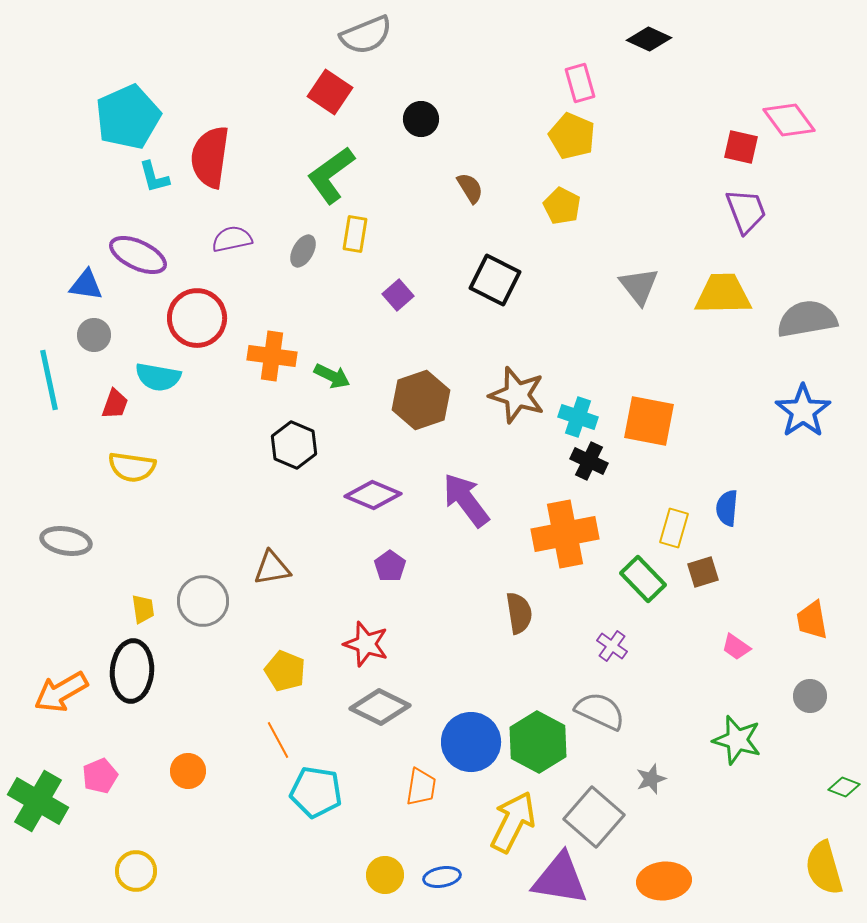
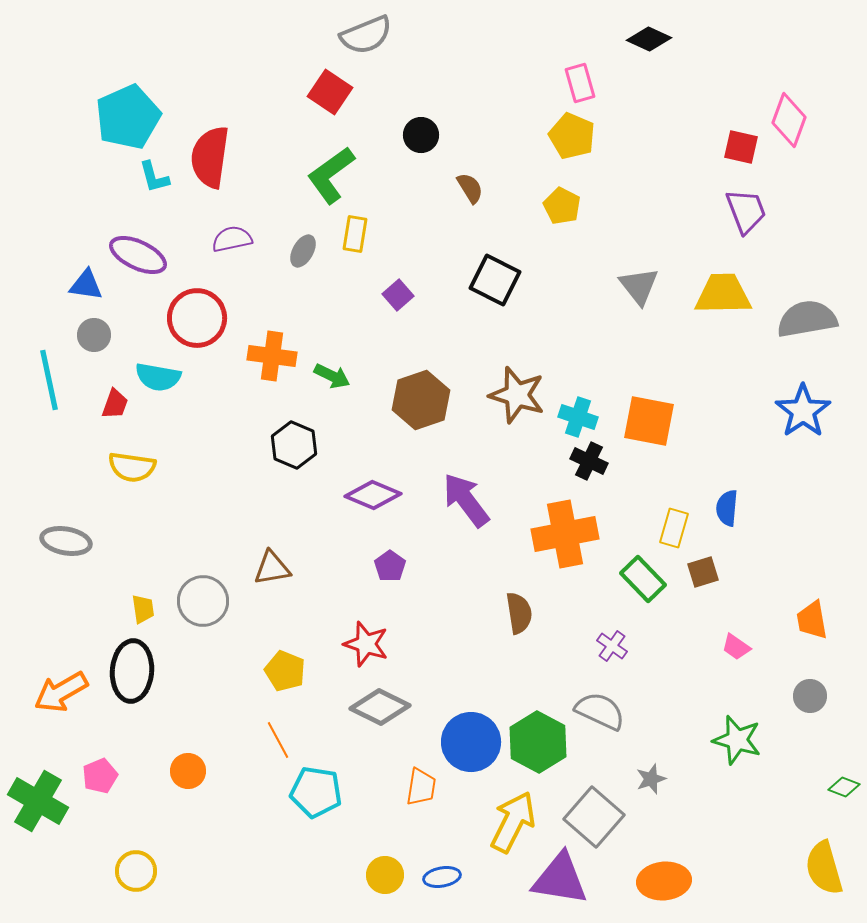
black circle at (421, 119): moved 16 px down
pink diamond at (789, 120): rotated 56 degrees clockwise
